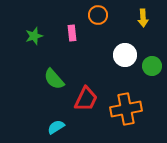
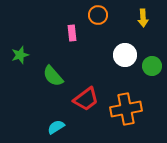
green star: moved 14 px left, 19 px down
green semicircle: moved 1 px left, 3 px up
red trapezoid: rotated 28 degrees clockwise
